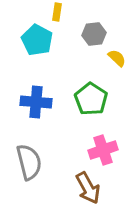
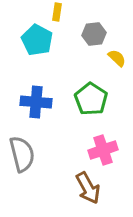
gray semicircle: moved 7 px left, 8 px up
